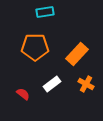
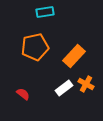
orange pentagon: rotated 12 degrees counterclockwise
orange rectangle: moved 3 px left, 2 px down
white rectangle: moved 12 px right, 4 px down
